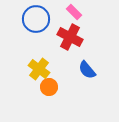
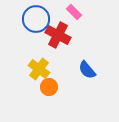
red cross: moved 12 px left, 2 px up
